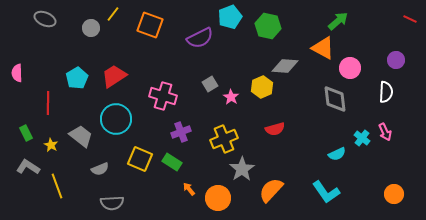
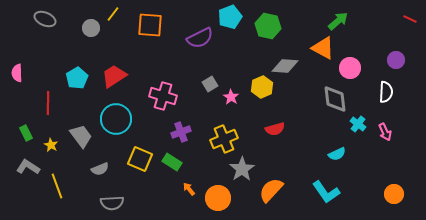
orange square at (150, 25): rotated 16 degrees counterclockwise
gray trapezoid at (81, 136): rotated 15 degrees clockwise
cyan cross at (362, 138): moved 4 px left, 14 px up
